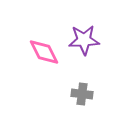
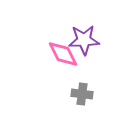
pink diamond: moved 19 px right, 2 px down
